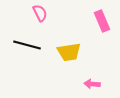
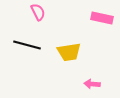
pink semicircle: moved 2 px left, 1 px up
pink rectangle: moved 3 px up; rotated 55 degrees counterclockwise
